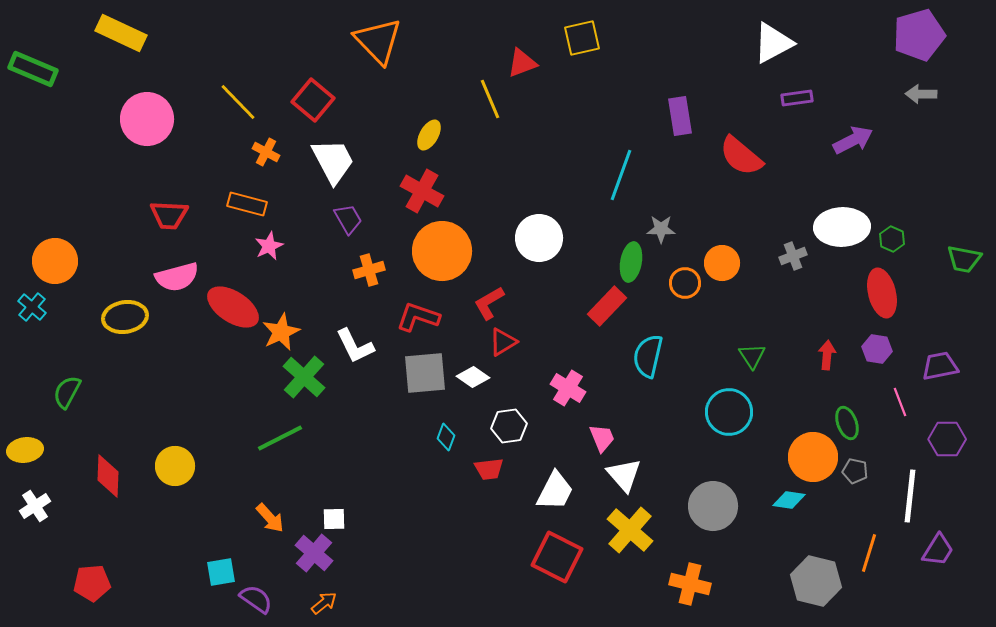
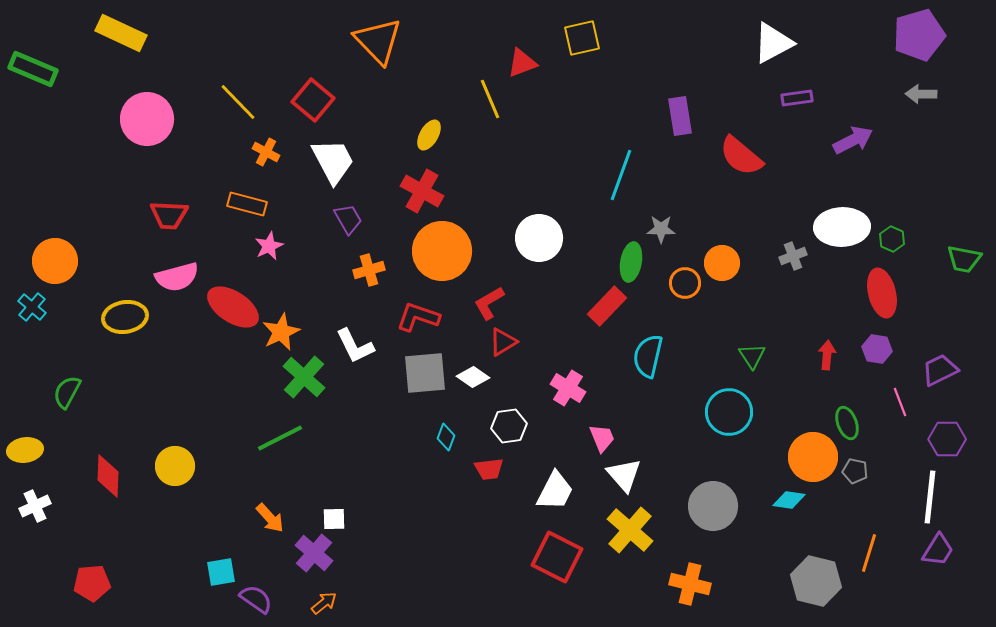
purple trapezoid at (940, 366): moved 4 px down; rotated 15 degrees counterclockwise
white line at (910, 496): moved 20 px right, 1 px down
white cross at (35, 506): rotated 8 degrees clockwise
